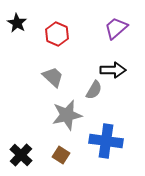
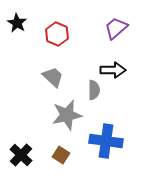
gray semicircle: rotated 30 degrees counterclockwise
